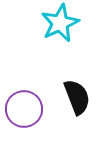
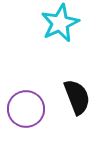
purple circle: moved 2 px right
